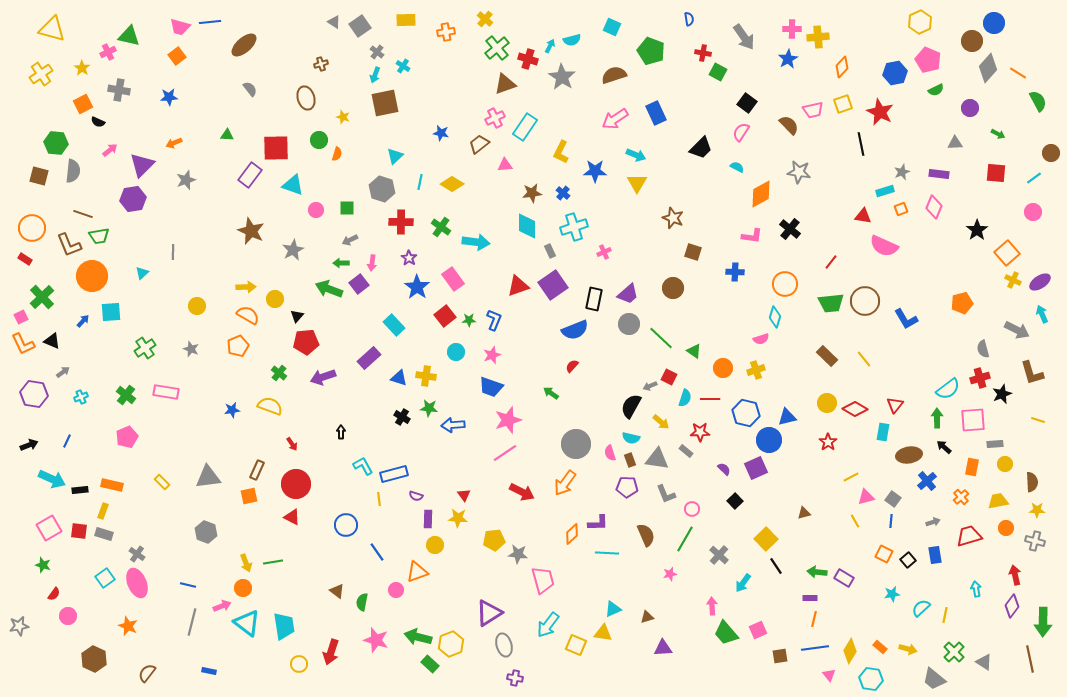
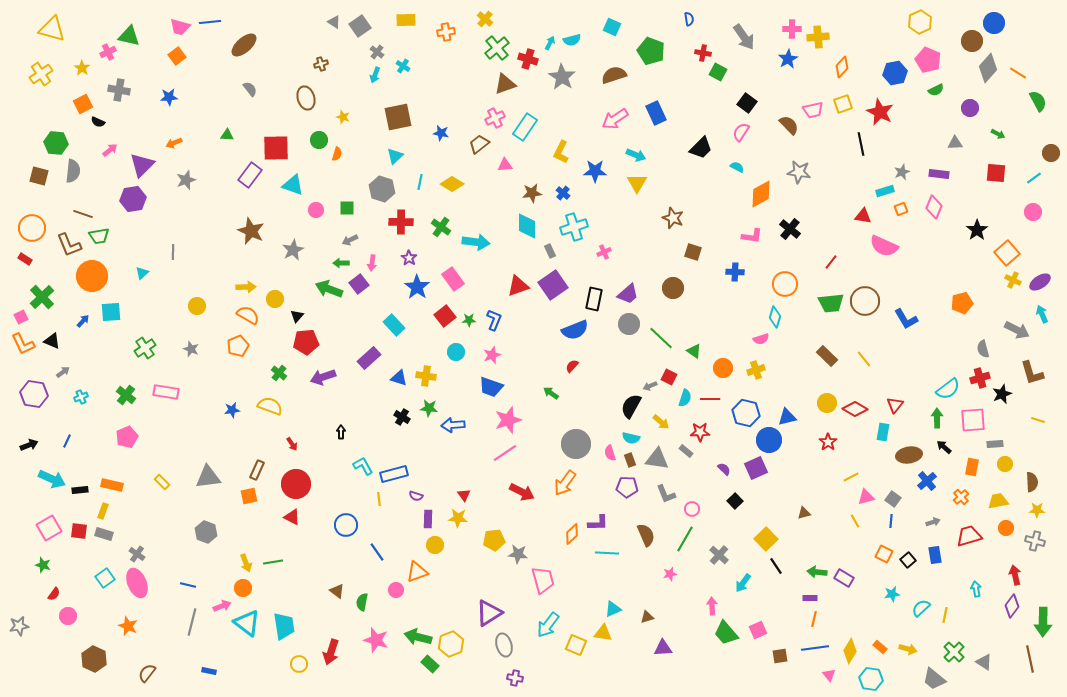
cyan arrow at (550, 46): moved 3 px up
brown square at (385, 103): moved 13 px right, 14 px down
